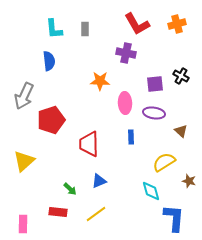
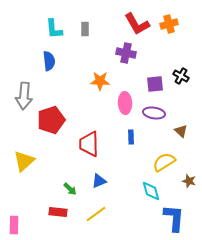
orange cross: moved 8 px left
gray arrow: rotated 20 degrees counterclockwise
pink rectangle: moved 9 px left, 1 px down
